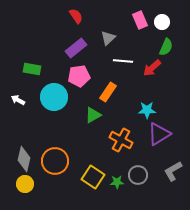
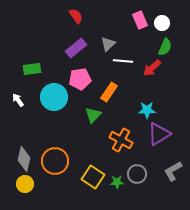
white circle: moved 1 px down
gray triangle: moved 6 px down
green semicircle: moved 1 px left
green rectangle: rotated 18 degrees counterclockwise
pink pentagon: moved 1 px right, 3 px down
orange rectangle: moved 1 px right
white arrow: rotated 24 degrees clockwise
green triangle: rotated 18 degrees counterclockwise
gray circle: moved 1 px left, 1 px up
